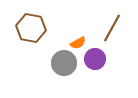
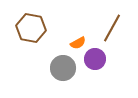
gray circle: moved 1 px left, 5 px down
